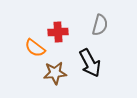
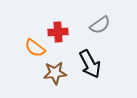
gray semicircle: rotated 40 degrees clockwise
black arrow: moved 1 px down
